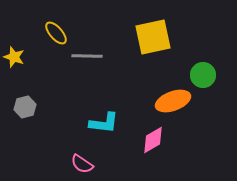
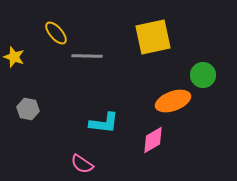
gray hexagon: moved 3 px right, 2 px down; rotated 25 degrees clockwise
